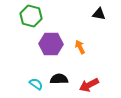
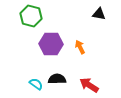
black semicircle: moved 2 px left
red arrow: rotated 60 degrees clockwise
